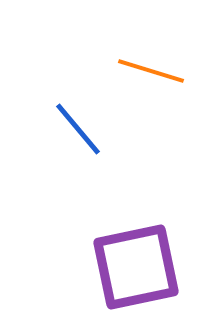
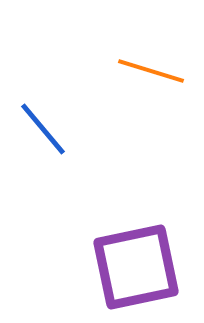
blue line: moved 35 px left
